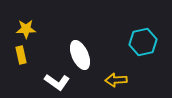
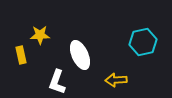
yellow star: moved 14 px right, 6 px down
white L-shape: rotated 75 degrees clockwise
